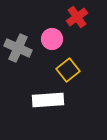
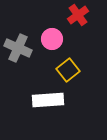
red cross: moved 1 px right, 2 px up
